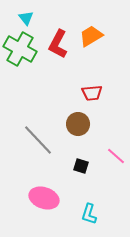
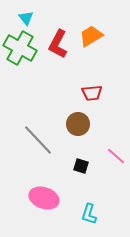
green cross: moved 1 px up
